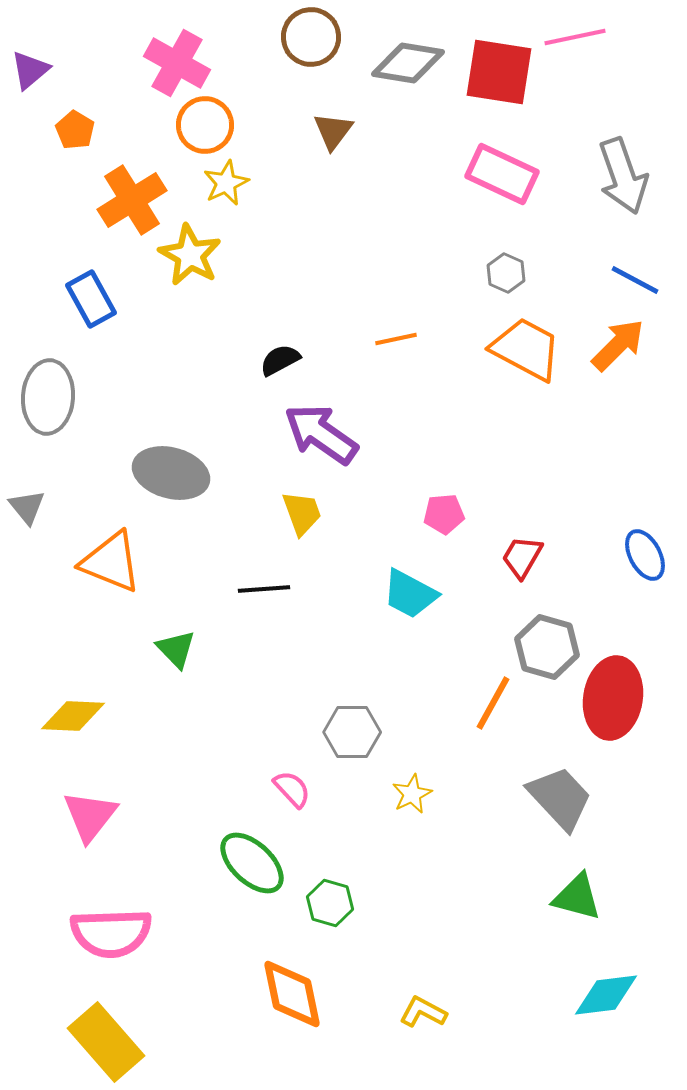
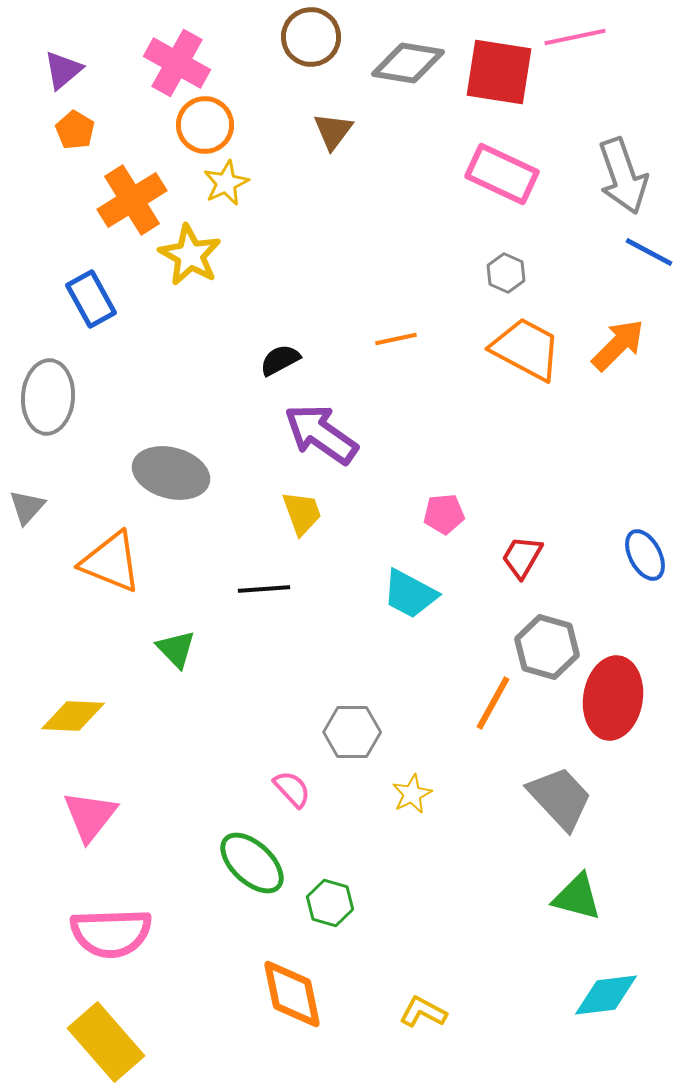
purple triangle at (30, 70): moved 33 px right
blue line at (635, 280): moved 14 px right, 28 px up
gray triangle at (27, 507): rotated 21 degrees clockwise
